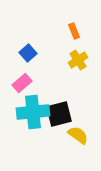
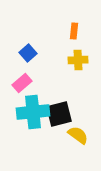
orange rectangle: rotated 28 degrees clockwise
yellow cross: rotated 30 degrees clockwise
